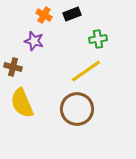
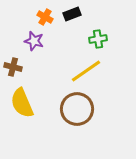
orange cross: moved 1 px right, 2 px down
